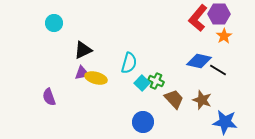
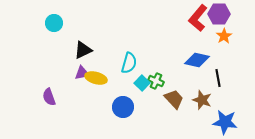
blue diamond: moved 2 px left, 1 px up
black line: moved 8 px down; rotated 48 degrees clockwise
blue circle: moved 20 px left, 15 px up
